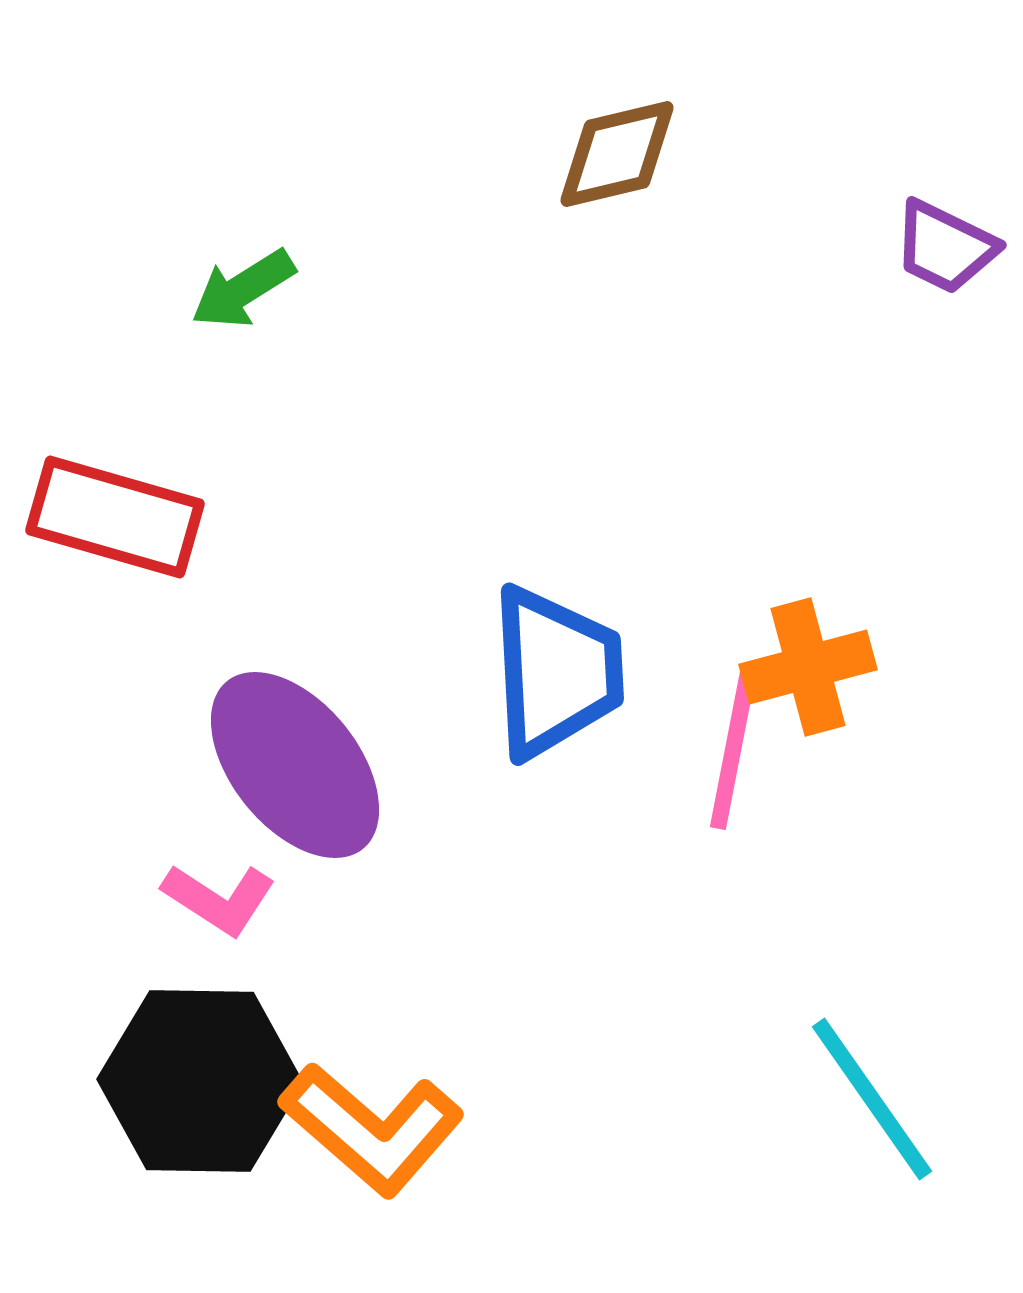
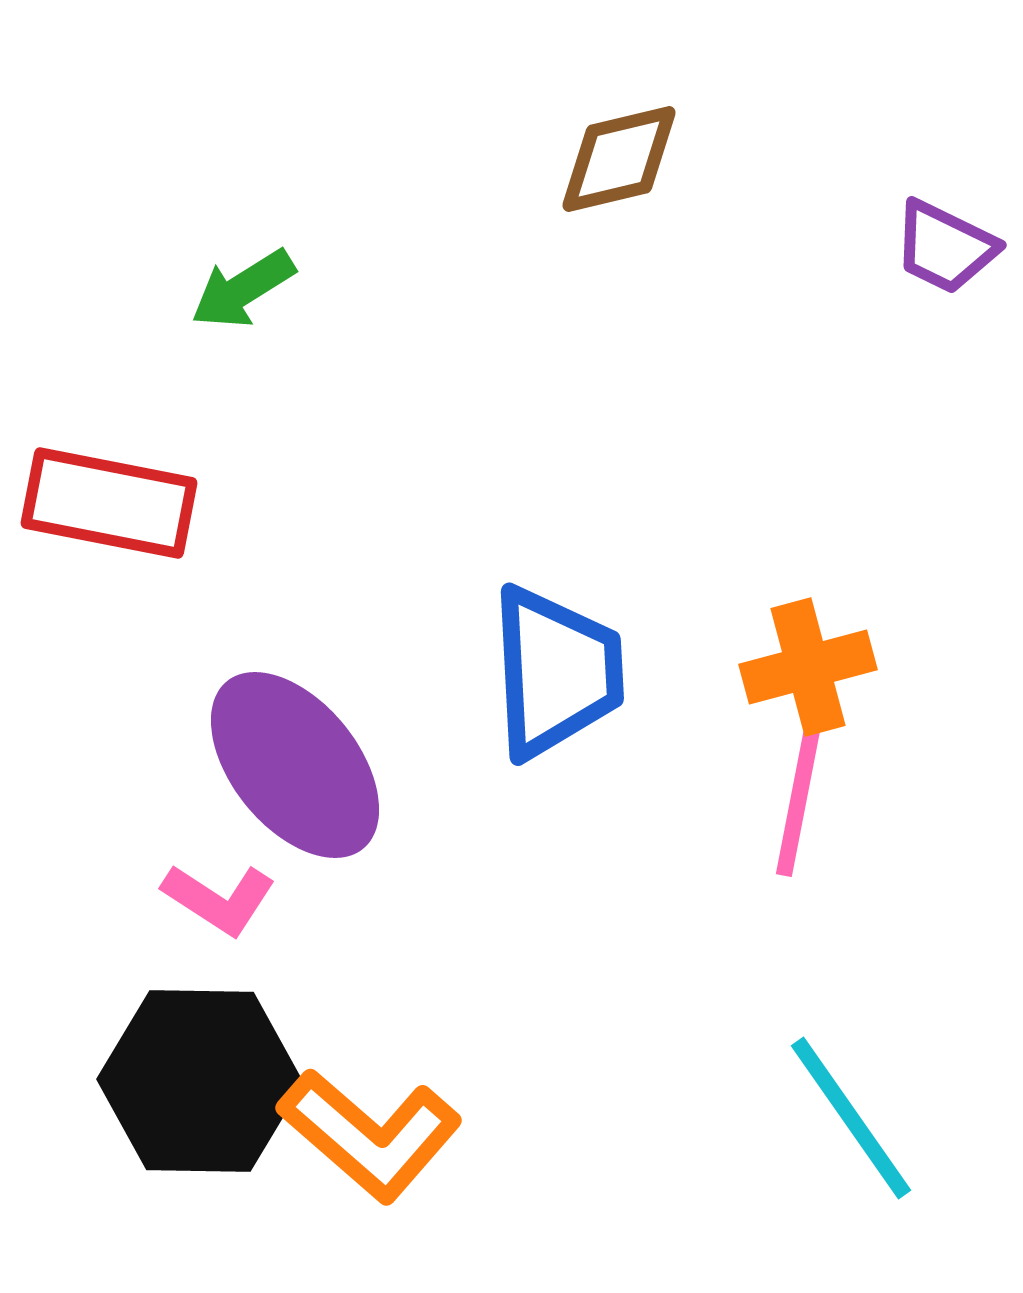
brown diamond: moved 2 px right, 5 px down
red rectangle: moved 6 px left, 14 px up; rotated 5 degrees counterclockwise
pink line: moved 66 px right, 47 px down
cyan line: moved 21 px left, 19 px down
orange L-shape: moved 2 px left, 6 px down
